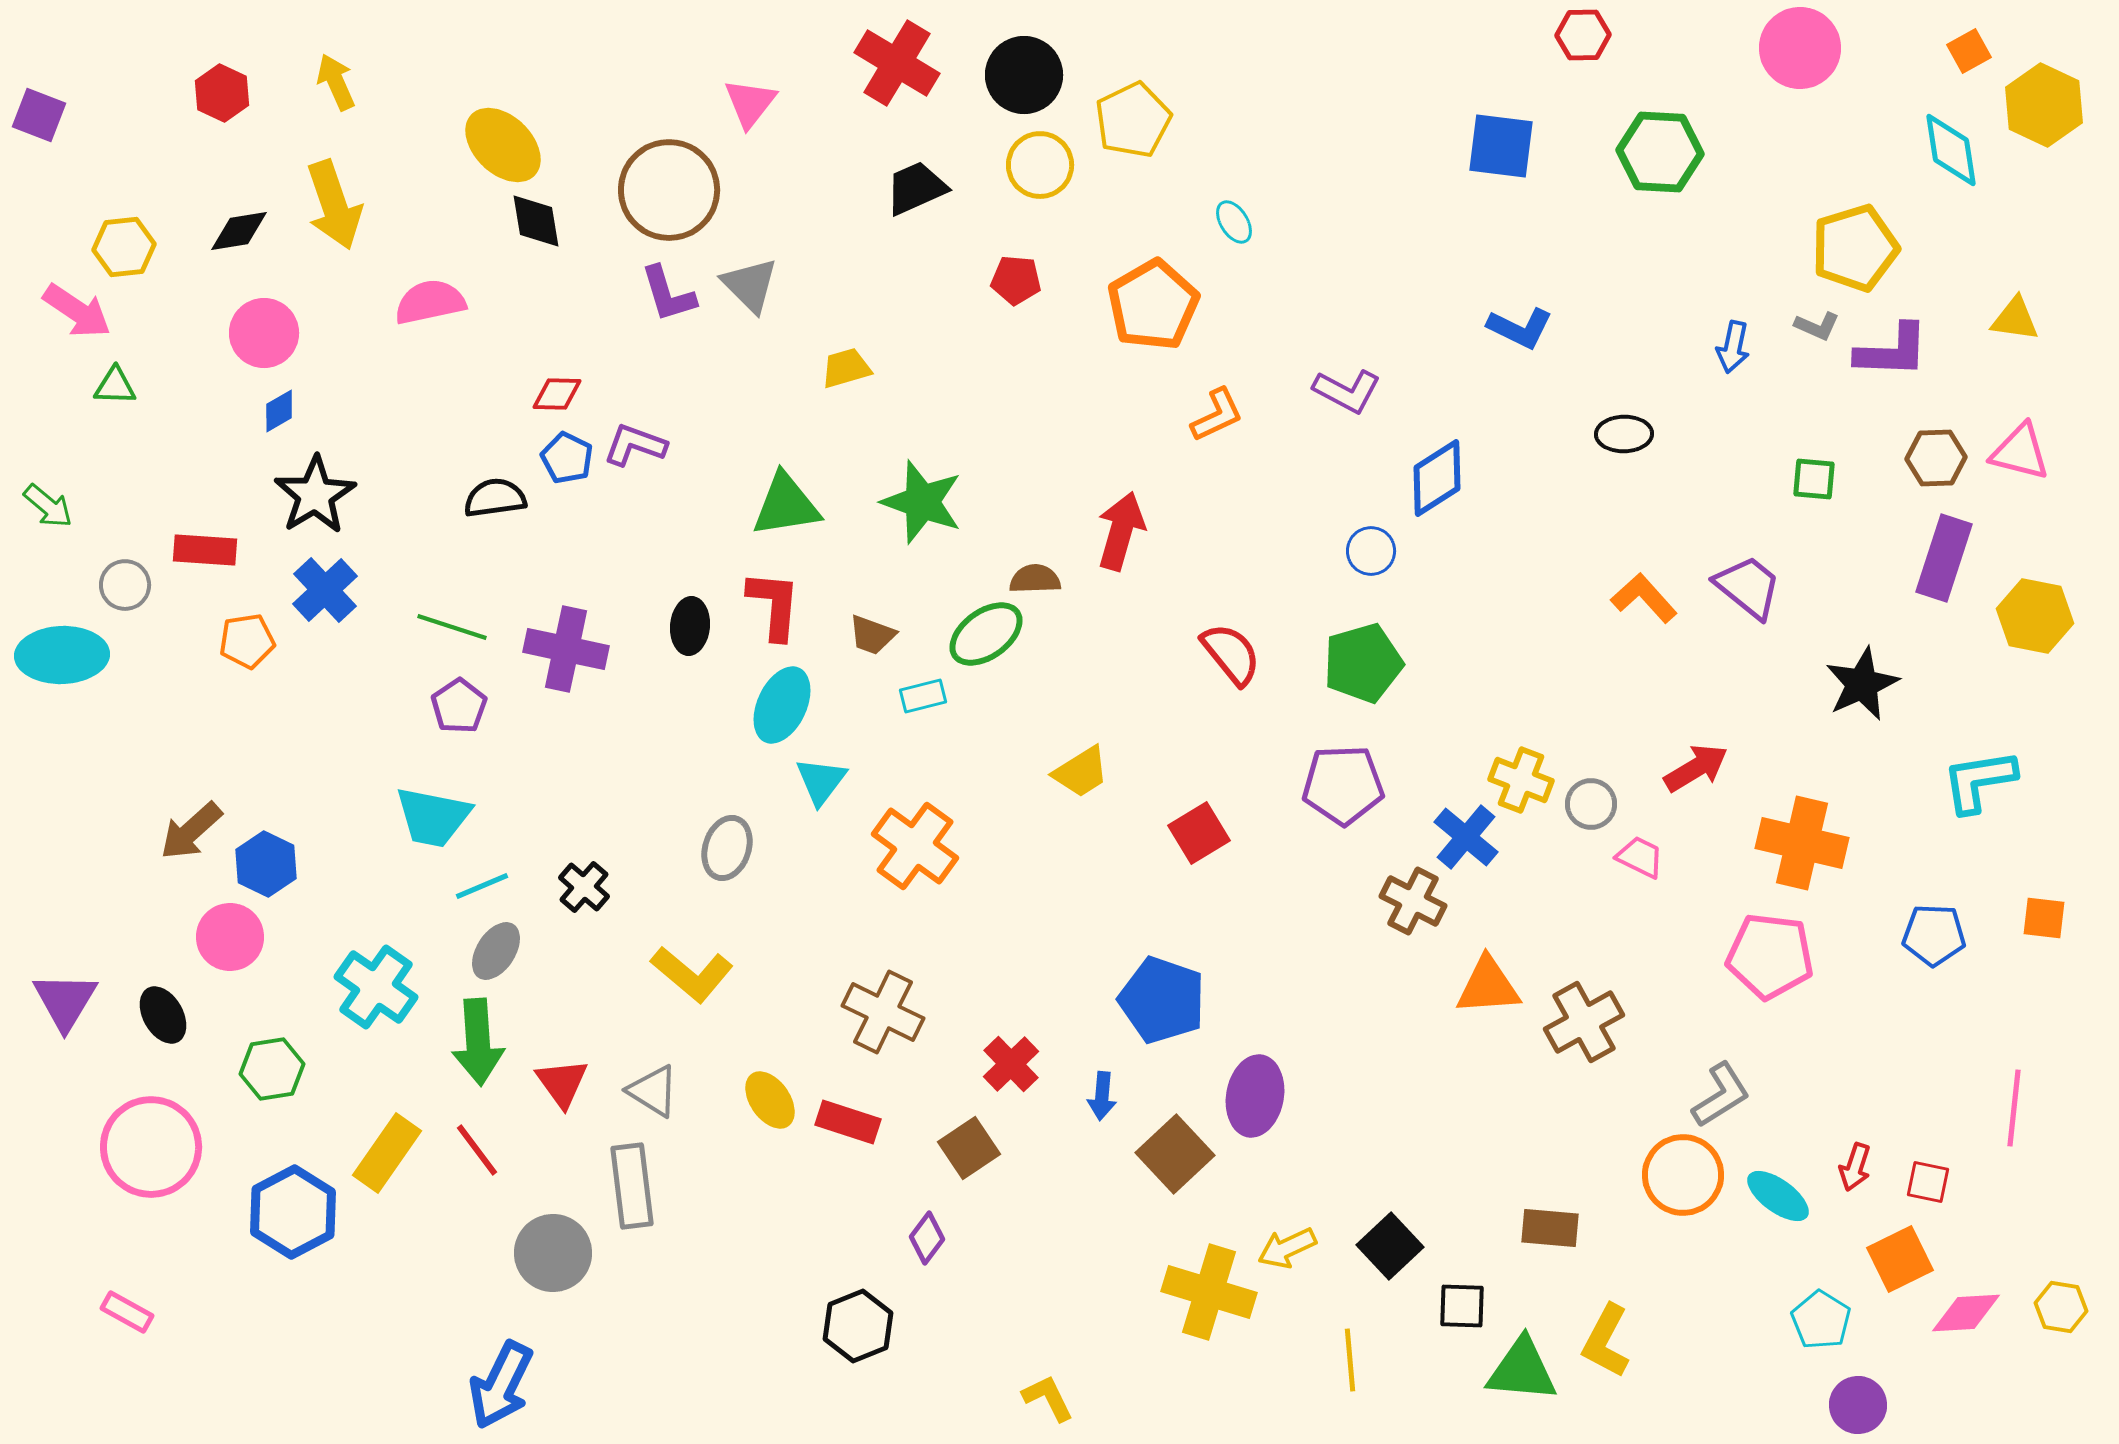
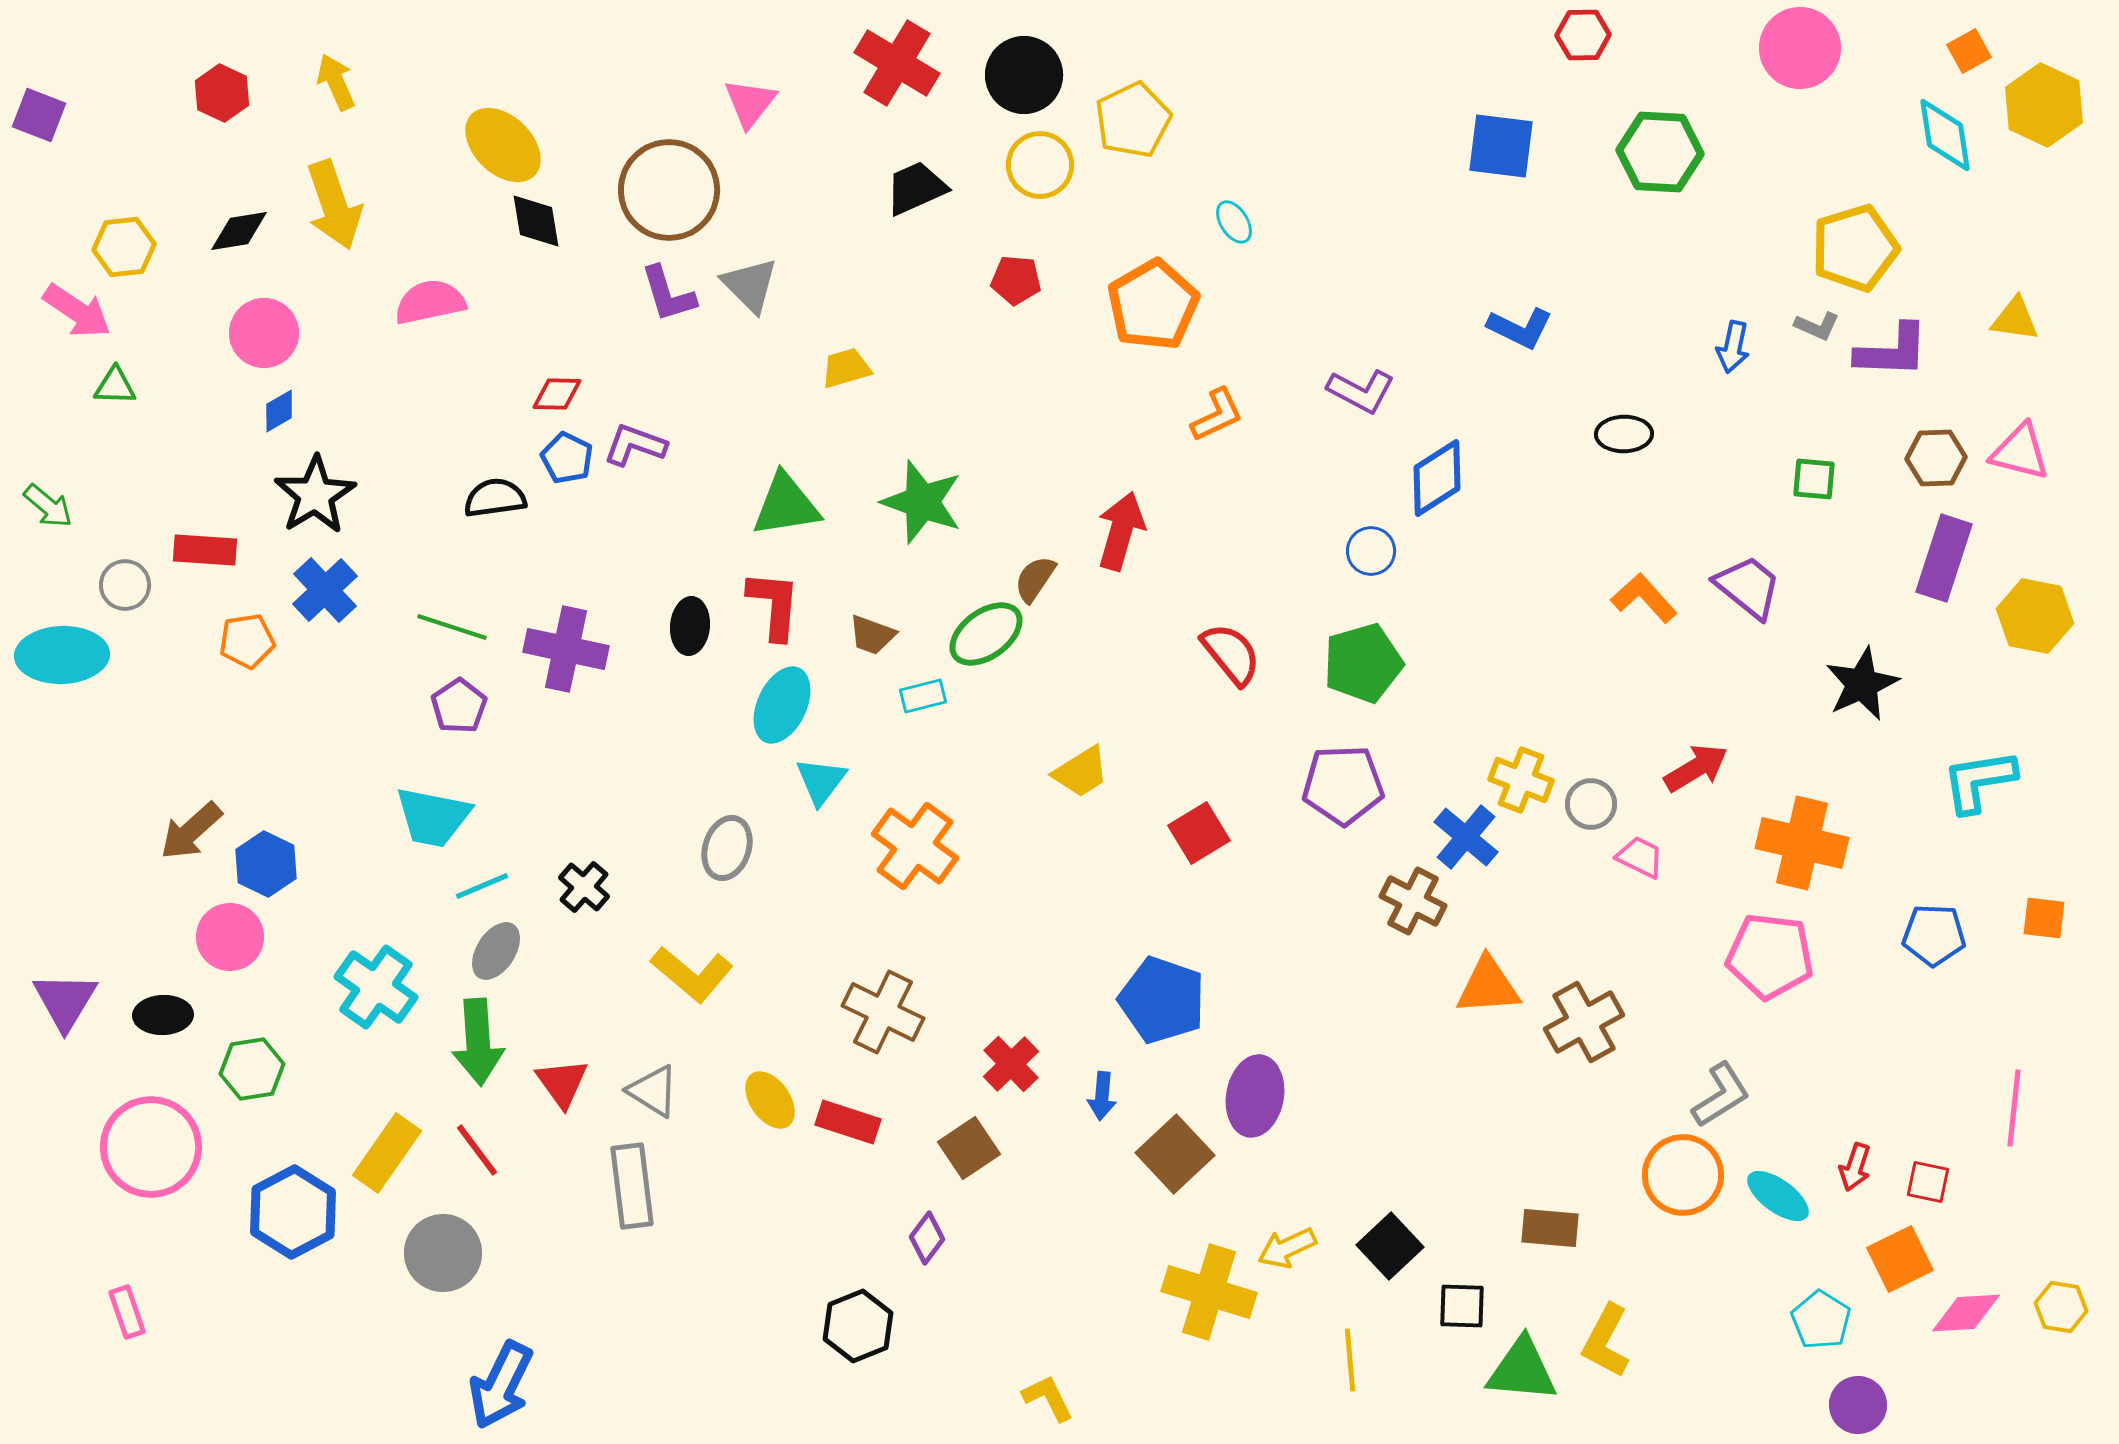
cyan diamond at (1951, 150): moved 6 px left, 15 px up
purple L-shape at (1347, 391): moved 14 px right
brown semicircle at (1035, 579): rotated 54 degrees counterclockwise
black ellipse at (163, 1015): rotated 62 degrees counterclockwise
green hexagon at (272, 1069): moved 20 px left
gray circle at (553, 1253): moved 110 px left
pink rectangle at (127, 1312): rotated 42 degrees clockwise
